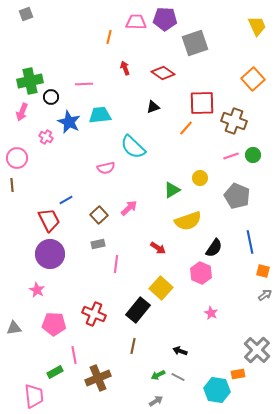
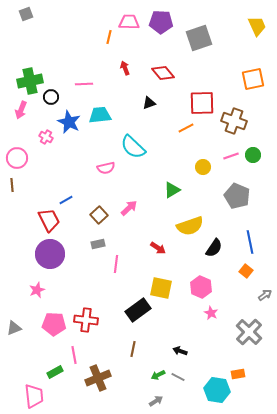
purple pentagon at (165, 19): moved 4 px left, 3 px down
pink trapezoid at (136, 22): moved 7 px left
gray square at (195, 43): moved 4 px right, 5 px up
red diamond at (163, 73): rotated 15 degrees clockwise
orange square at (253, 79): rotated 30 degrees clockwise
black triangle at (153, 107): moved 4 px left, 4 px up
pink arrow at (22, 112): moved 1 px left, 2 px up
orange line at (186, 128): rotated 21 degrees clockwise
yellow circle at (200, 178): moved 3 px right, 11 px up
yellow semicircle at (188, 221): moved 2 px right, 5 px down
orange square at (263, 271): moved 17 px left; rotated 24 degrees clockwise
pink hexagon at (201, 273): moved 14 px down
yellow square at (161, 288): rotated 30 degrees counterclockwise
pink star at (37, 290): rotated 21 degrees clockwise
black rectangle at (138, 310): rotated 15 degrees clockwise
red cross at (94, 314): moved 8 px left, 6 px down; rotated 15 degrees counterclockwise
gray triangle at (14, 328): rotated 14 degrees counterclockwise
brown line at (133, 346): moved 3 px down
gray cross at (257, 350): moved 8 px left, 18 px up
